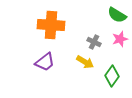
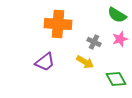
orange cross: moved 7 px right, 1 px up
green diamond: moved 4 px right, 3 px down; rotated 65 degrees counterclockwise
